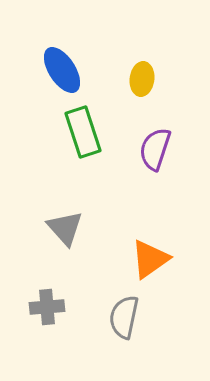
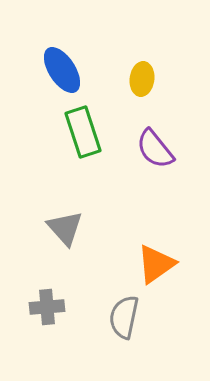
purple semicircle: rotated 57 degrees counterclockwise
orange triangle: moved 6 px right, 5 px down
